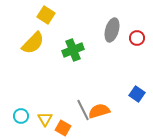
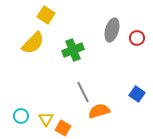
gray line: moved 18 px up
yellow triangle: moved 1 px right
